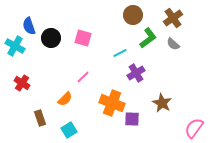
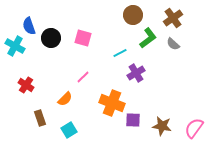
red cross: moved 4 px right, 2 px down
brown star: moved 23 px down; rotated 18 degrees counterclockwise
purple square: moved 1 px right, 1 px down
